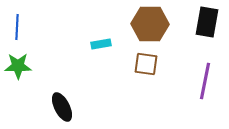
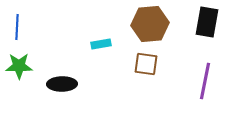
brown hexagon: rotated 6 degrees counterclockwise
green star: moved 1 px right
black ellipse: moved 23 px up; rotated 64 degrees counterclockwise
